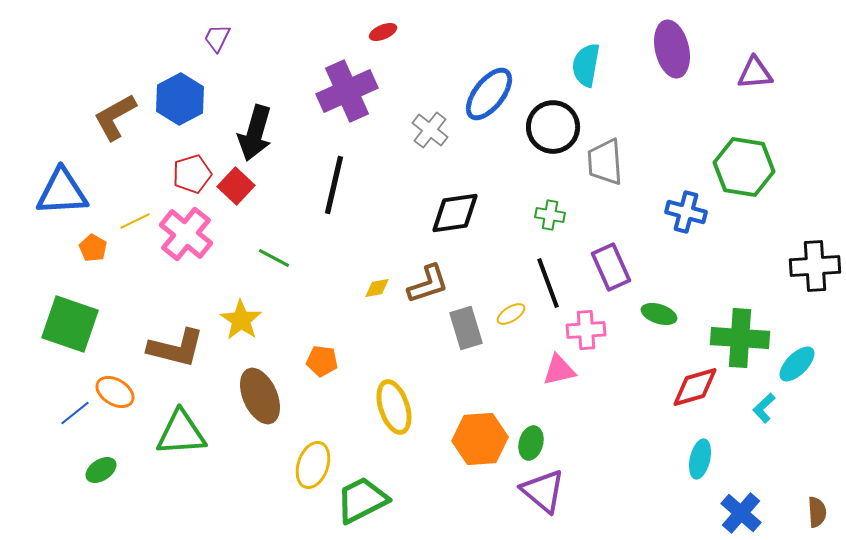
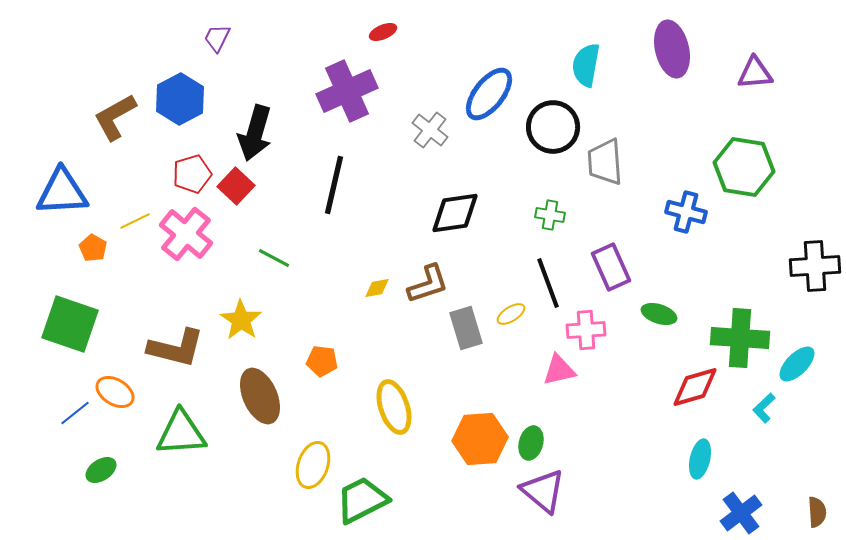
blue cross at (741, 513): rotated 12 degrees clockwise
